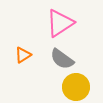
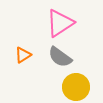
gray semicircle: moved 2 px left, 2 px up
